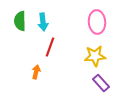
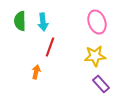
pink ellipse: rotated 15 degrees counterclockwise
purple rectangle: moved 1 px down
